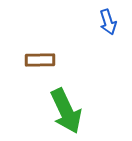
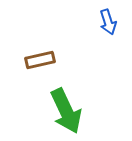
brown rectangle: rotated 12 degrees counterclockwise
